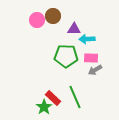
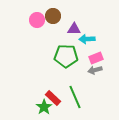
pink rectangle: moved 5 px right; rotated 24 degrees counterclockwise
gray arrow: rotated 16 degrees clockwise
